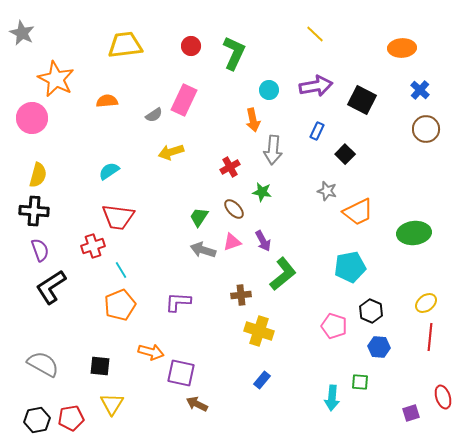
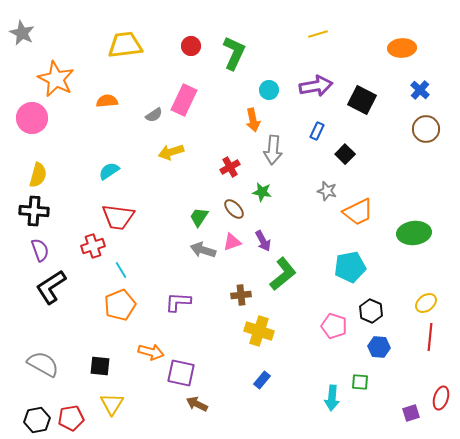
yellow line at (315, 34): moved 3 px right; rotated 60 degrees counterclockwise
red ellipse at (443, 397): moved 2 px left, 1 px down; rotated 35 degrees clockwise
